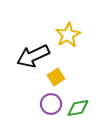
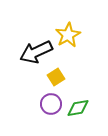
black arrow: moved 3 px right, 4 px up
